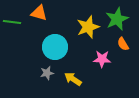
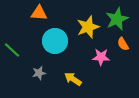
orange triangle: rotated 12 degrees counterclockwise
green line: moved 28 px down; rotated 36 degrees clockwise
cyan circle: moved 6 px up
pink star: moved 1 px left, 2 px up
gray star: moved 8 px left
